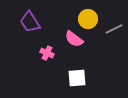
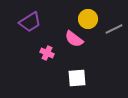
purple trapezoid: rotated 90 degrees counterclockwise
